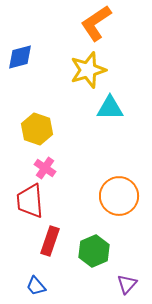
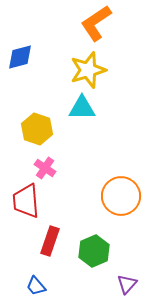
cyan triangle: moved 28 px left
orange circle: moved 2 px right
red trapezoid: moved 4 px left
